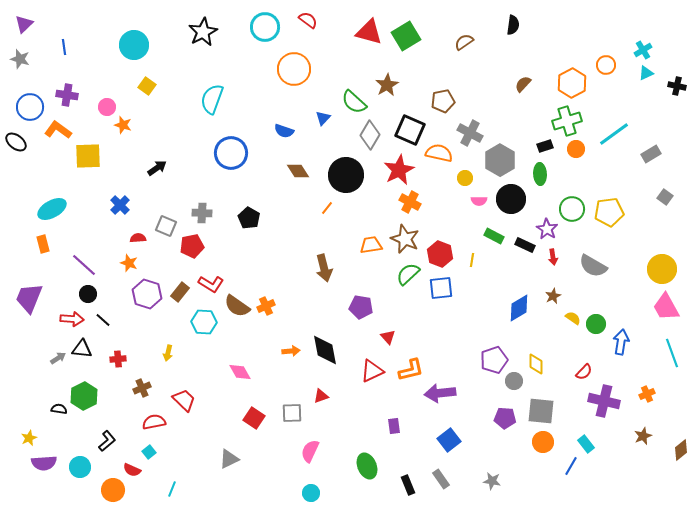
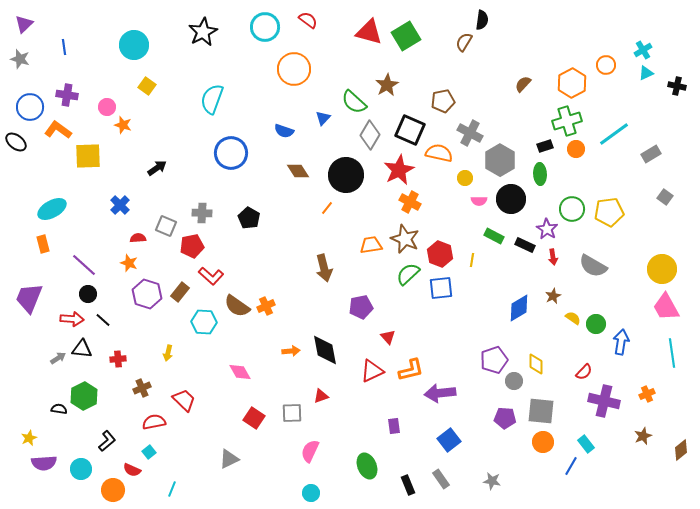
black semicircle at (513, 25): moved 31 px left, 5 px up
brown semicircle at (464, 42): rotated 24 degrees counterclockwise
red L-shape at (211, 284): moved 8 px up; rotated 10 degrees clockwise
purple pentagon at (361, 307): rotated 20 degrees counterclockwise
cyan line at (672, 353): rotated 12 degrees clockwise
cyan circle at (80, 467): moved 1 px right, 2 px down
